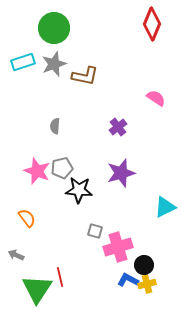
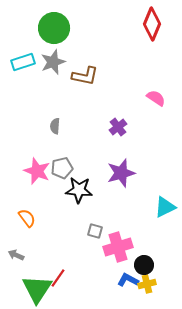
gray star: moved 1 px left, 2 px up
red line: moved 2 px left, 1 px down; rotated 48 degrees clockwise
